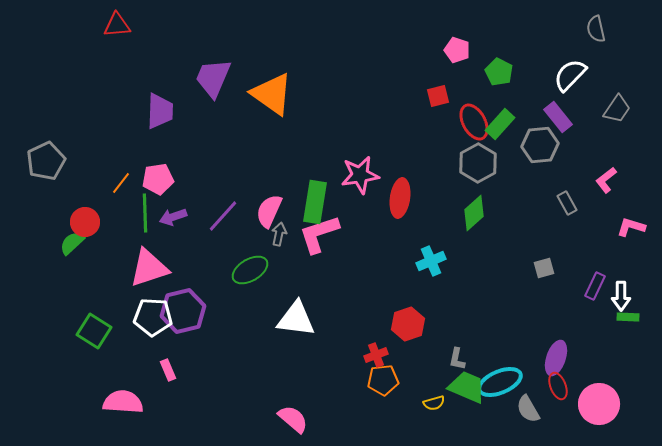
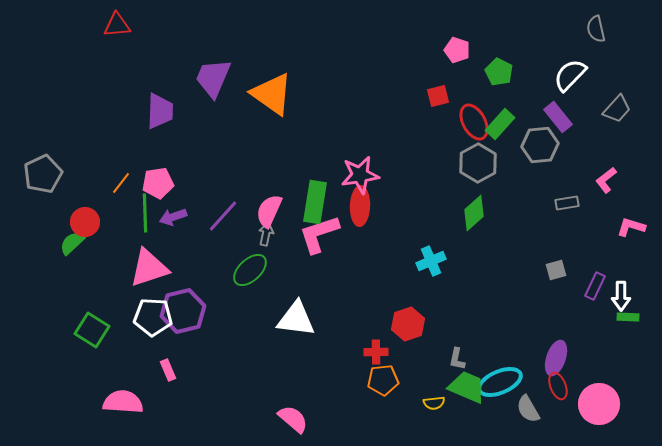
gray trapezoid at (617, 109): rotated 8 degrees clockwise
gray pentagon at (46, 161): moved 3 px left, 13 px down
pink pentagon at (158, 179): moved 4 px down
red ellipse at (400, 198): moved 40 px left, 8 px down; rotated 6 degrees counterclockwise
gray rectangle at (567, 203): rotated 70 degrees counterclockwise
gray arrow at (279, 234): moved 13 px left
gray square at (544, 268): moved 12 px right, 2 px down
green ellipse at (250, 270): rotated 12 degrees counterclockwise
green square at (94, 331): moved 2 px left, 1 px up
red cross at (376, 355): moved 3 px up; rotated 20 degrees clockwise
yellow semicircle at (434, 403): rotated 10 degrees clockwise
